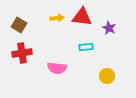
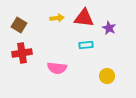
red triangle: moved 2 px right, 1 px down
cyan rectangle: moved 2 px up
